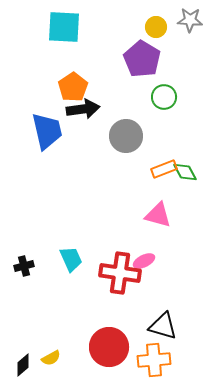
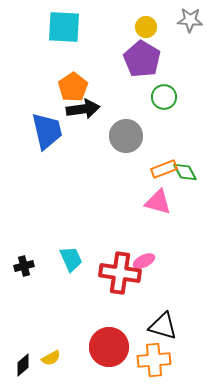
yellow circle: moved 10 px left
pink triangle: moved 13 px up
